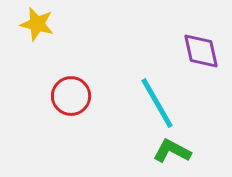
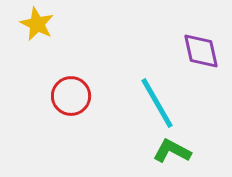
yellow star: rotated 12 degrees clockwise
